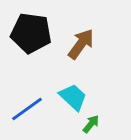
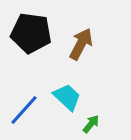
brown arrow: rotated 8 degrees counterclockwise
cyan trapezoid: moved 6 px left
blue line: moved 3 px left, 1 px down; rotated 12 degrees counterclockwise
